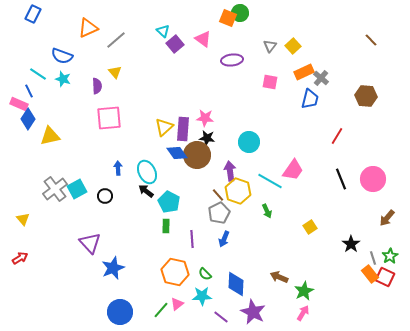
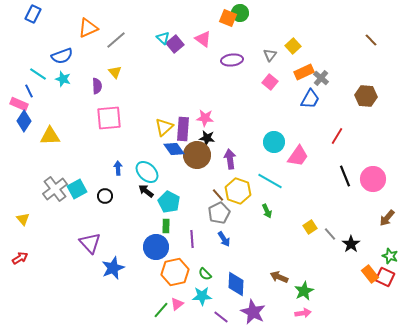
cyan triangle at (163, 31): moved 7 px down
gray triangle at (270, 46): moved 9 px down
blue semicircle at (62, 56): rotated 40 degrees counterclockwise
pink square at (270, 82): rotated 28 degrees clockwise
blue trapezoid at (310, 99): rotated 15 degrees clockwise
blue diamond at (28, 119): moved 4 px left, 2 px down
yellow triangle at (50, 136): rotated 10 degrees clockwise
cyan circle at (249, 142): moved 25 px right
blue diamond at (177, 153): moved 3 px left, 4 px up
pink trapezoid at (293, 170): moved 5 px right, 14 px up
purple arrow at (230, 171): moved 12 px up
cyan ellipse at (147, 172): rotated 20 degrees counterclockwise
black line at (341, 179): moved 4 px right, 3 px up
blue arrow at (224, 239): rotated 56 degrees counterclockwise
green star at (390, 256): rotated 21 degrees counterclockwise
gray line at (373, 258): moved 43 px left, 24 px up; rotated 24 degrees counterclockwise
orange hexagon at (175, 272): rotated 24 degrees counterclockwise
blue circle at (120, 312): moved 36 px right, 65 px up
pink arrow at (303, 313): rotated 49 degrees clockwise
